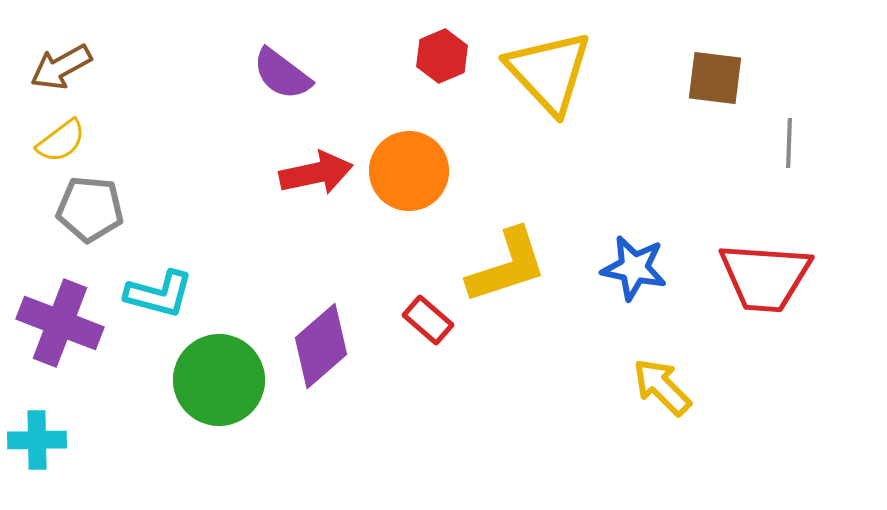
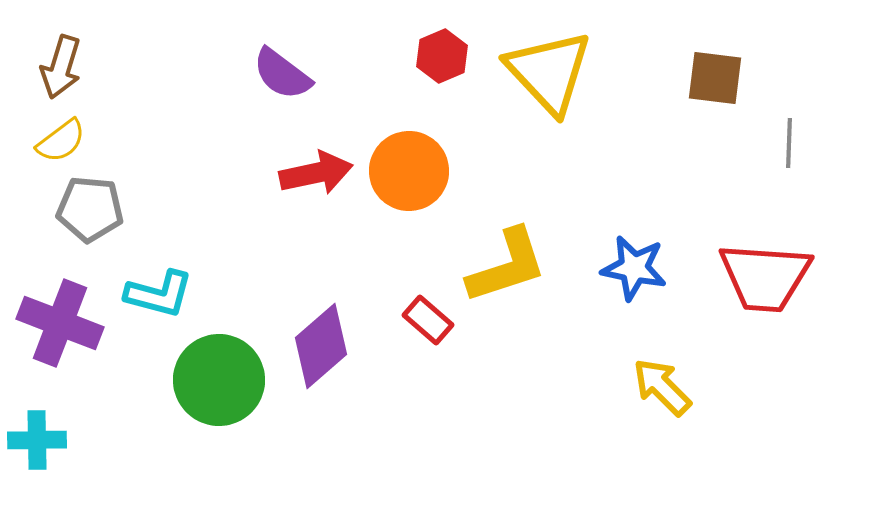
brown arrow: rotated 44 degrees counterclockwise
